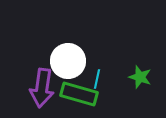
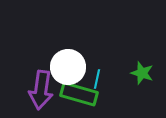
white circle: moved 6 px down
green star: moved 2 px right, 4 px up
purple arrow: moved 1 px left, 2 px down
